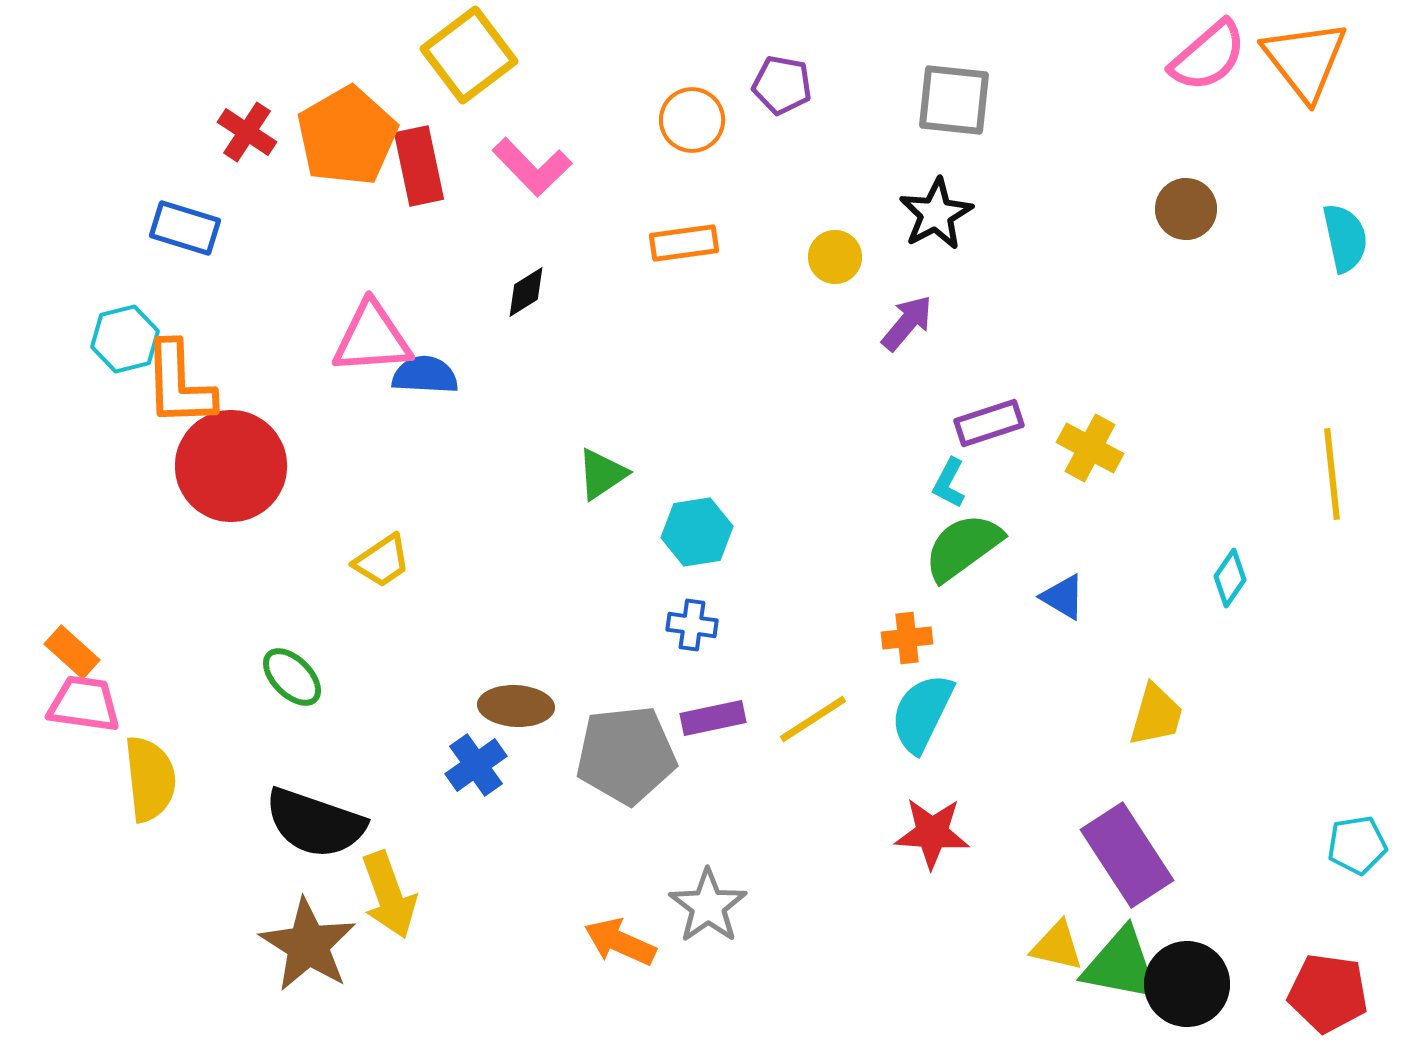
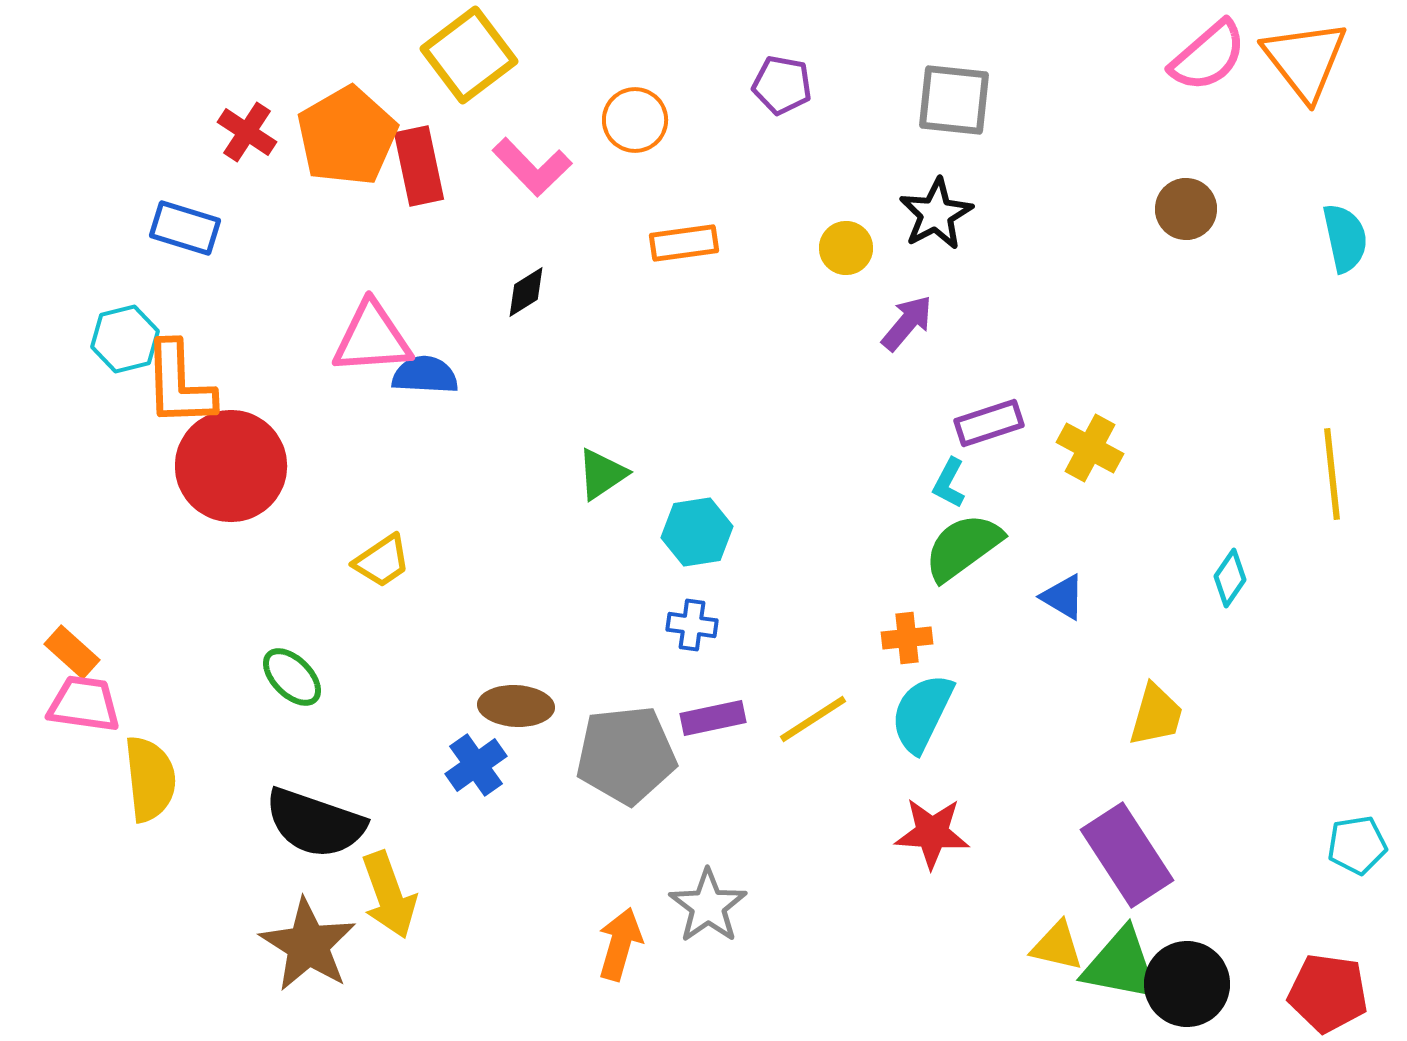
orange circle at (692, 120): moved 57 px left
yellow circle at (835, 257): moved 11 px right, 9 px up
orange arrow at (620, 942): moved 2 px down; rotated 82 degrees clockwise
